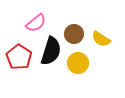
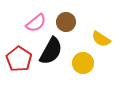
brown circle: moved 8 px left, 12 px up
black semicircle: rotated 12 degrees clockwise
red pentagon: moved 2 px down
yellow circle: moved 5 px right
